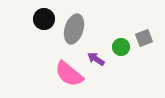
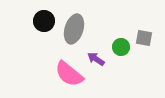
black circle: moved 2 px down
gray square: rotated 30 degrees clockwise
